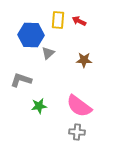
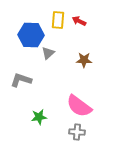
green star: moved 11 px down
